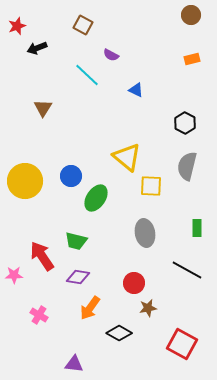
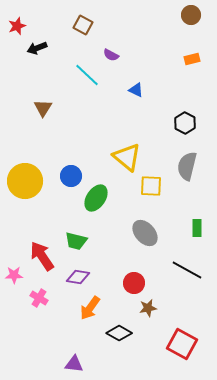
gray ellipse: rotated 32 degrees counterclockwise
pink cross: moved 17 px up
